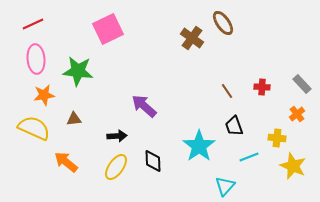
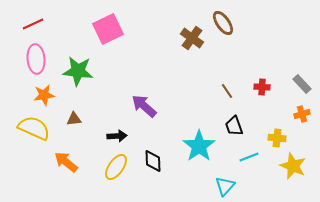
orange cross: moved 5 px right; rotated 21 degrees clockwise
